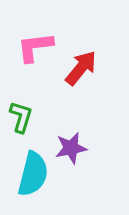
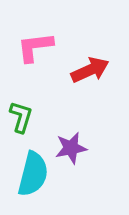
red arrow: moved 9 px right, 2 px down; rotated 27 degrees clockwise
